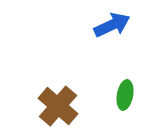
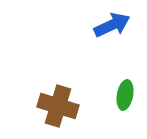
brown cross: rotated 24 degrees counterclockwise
